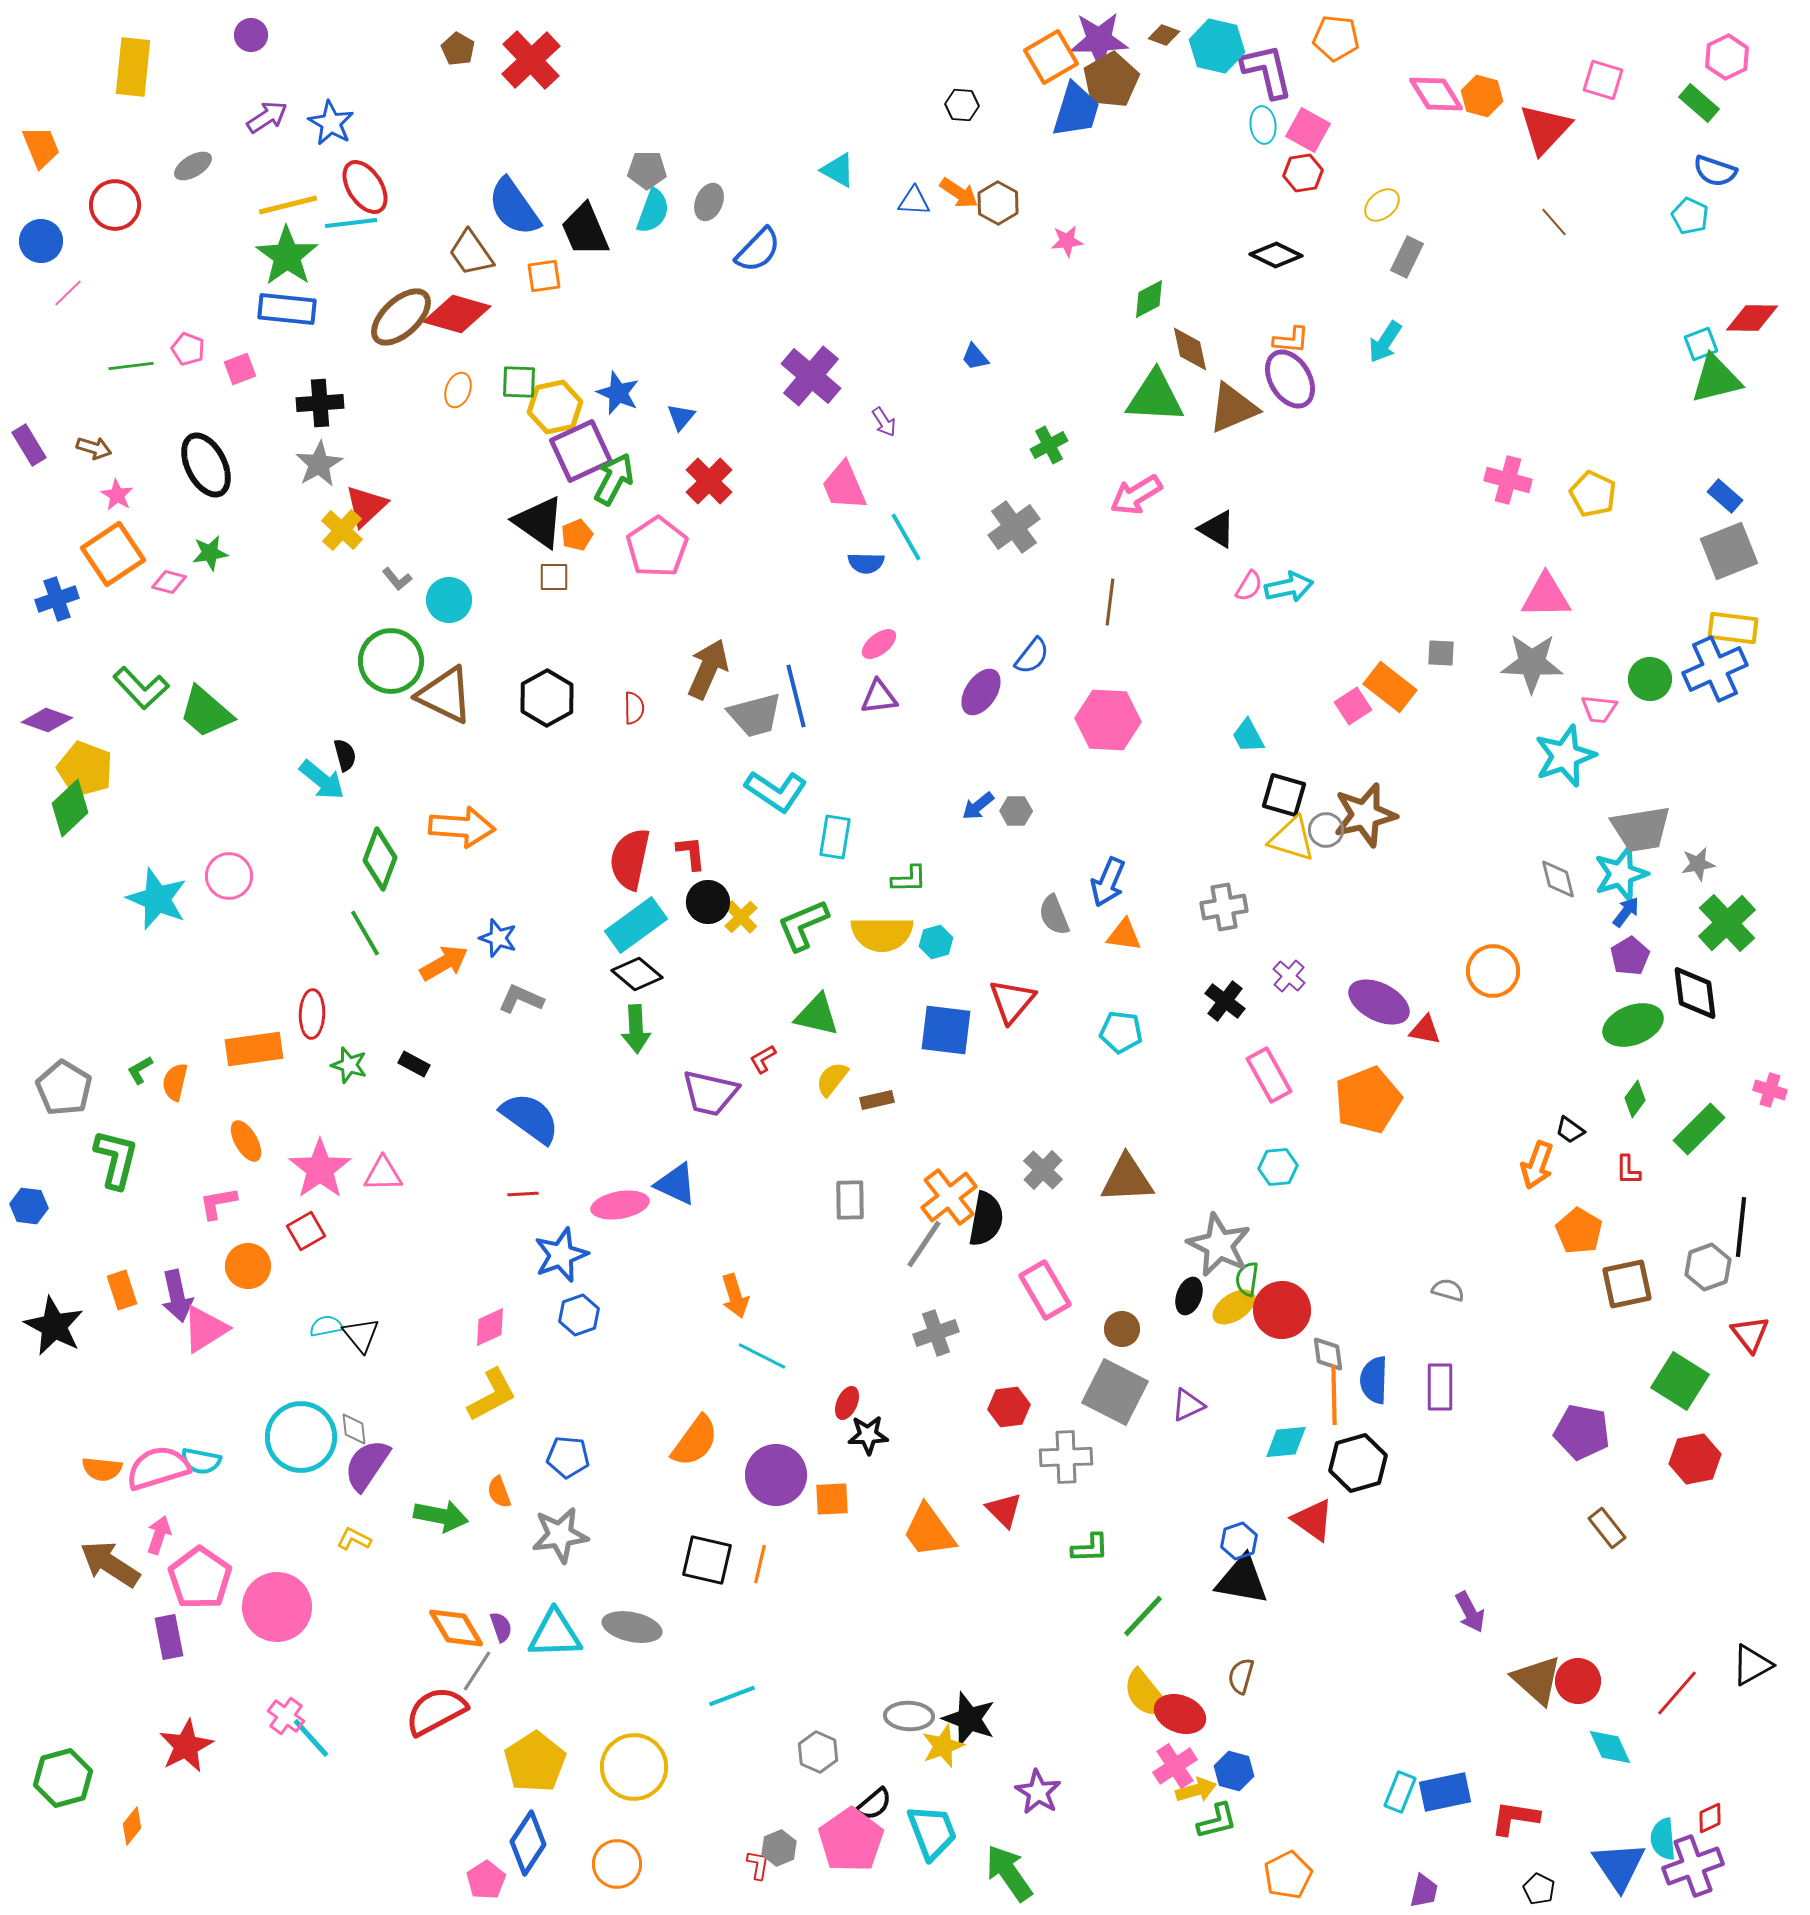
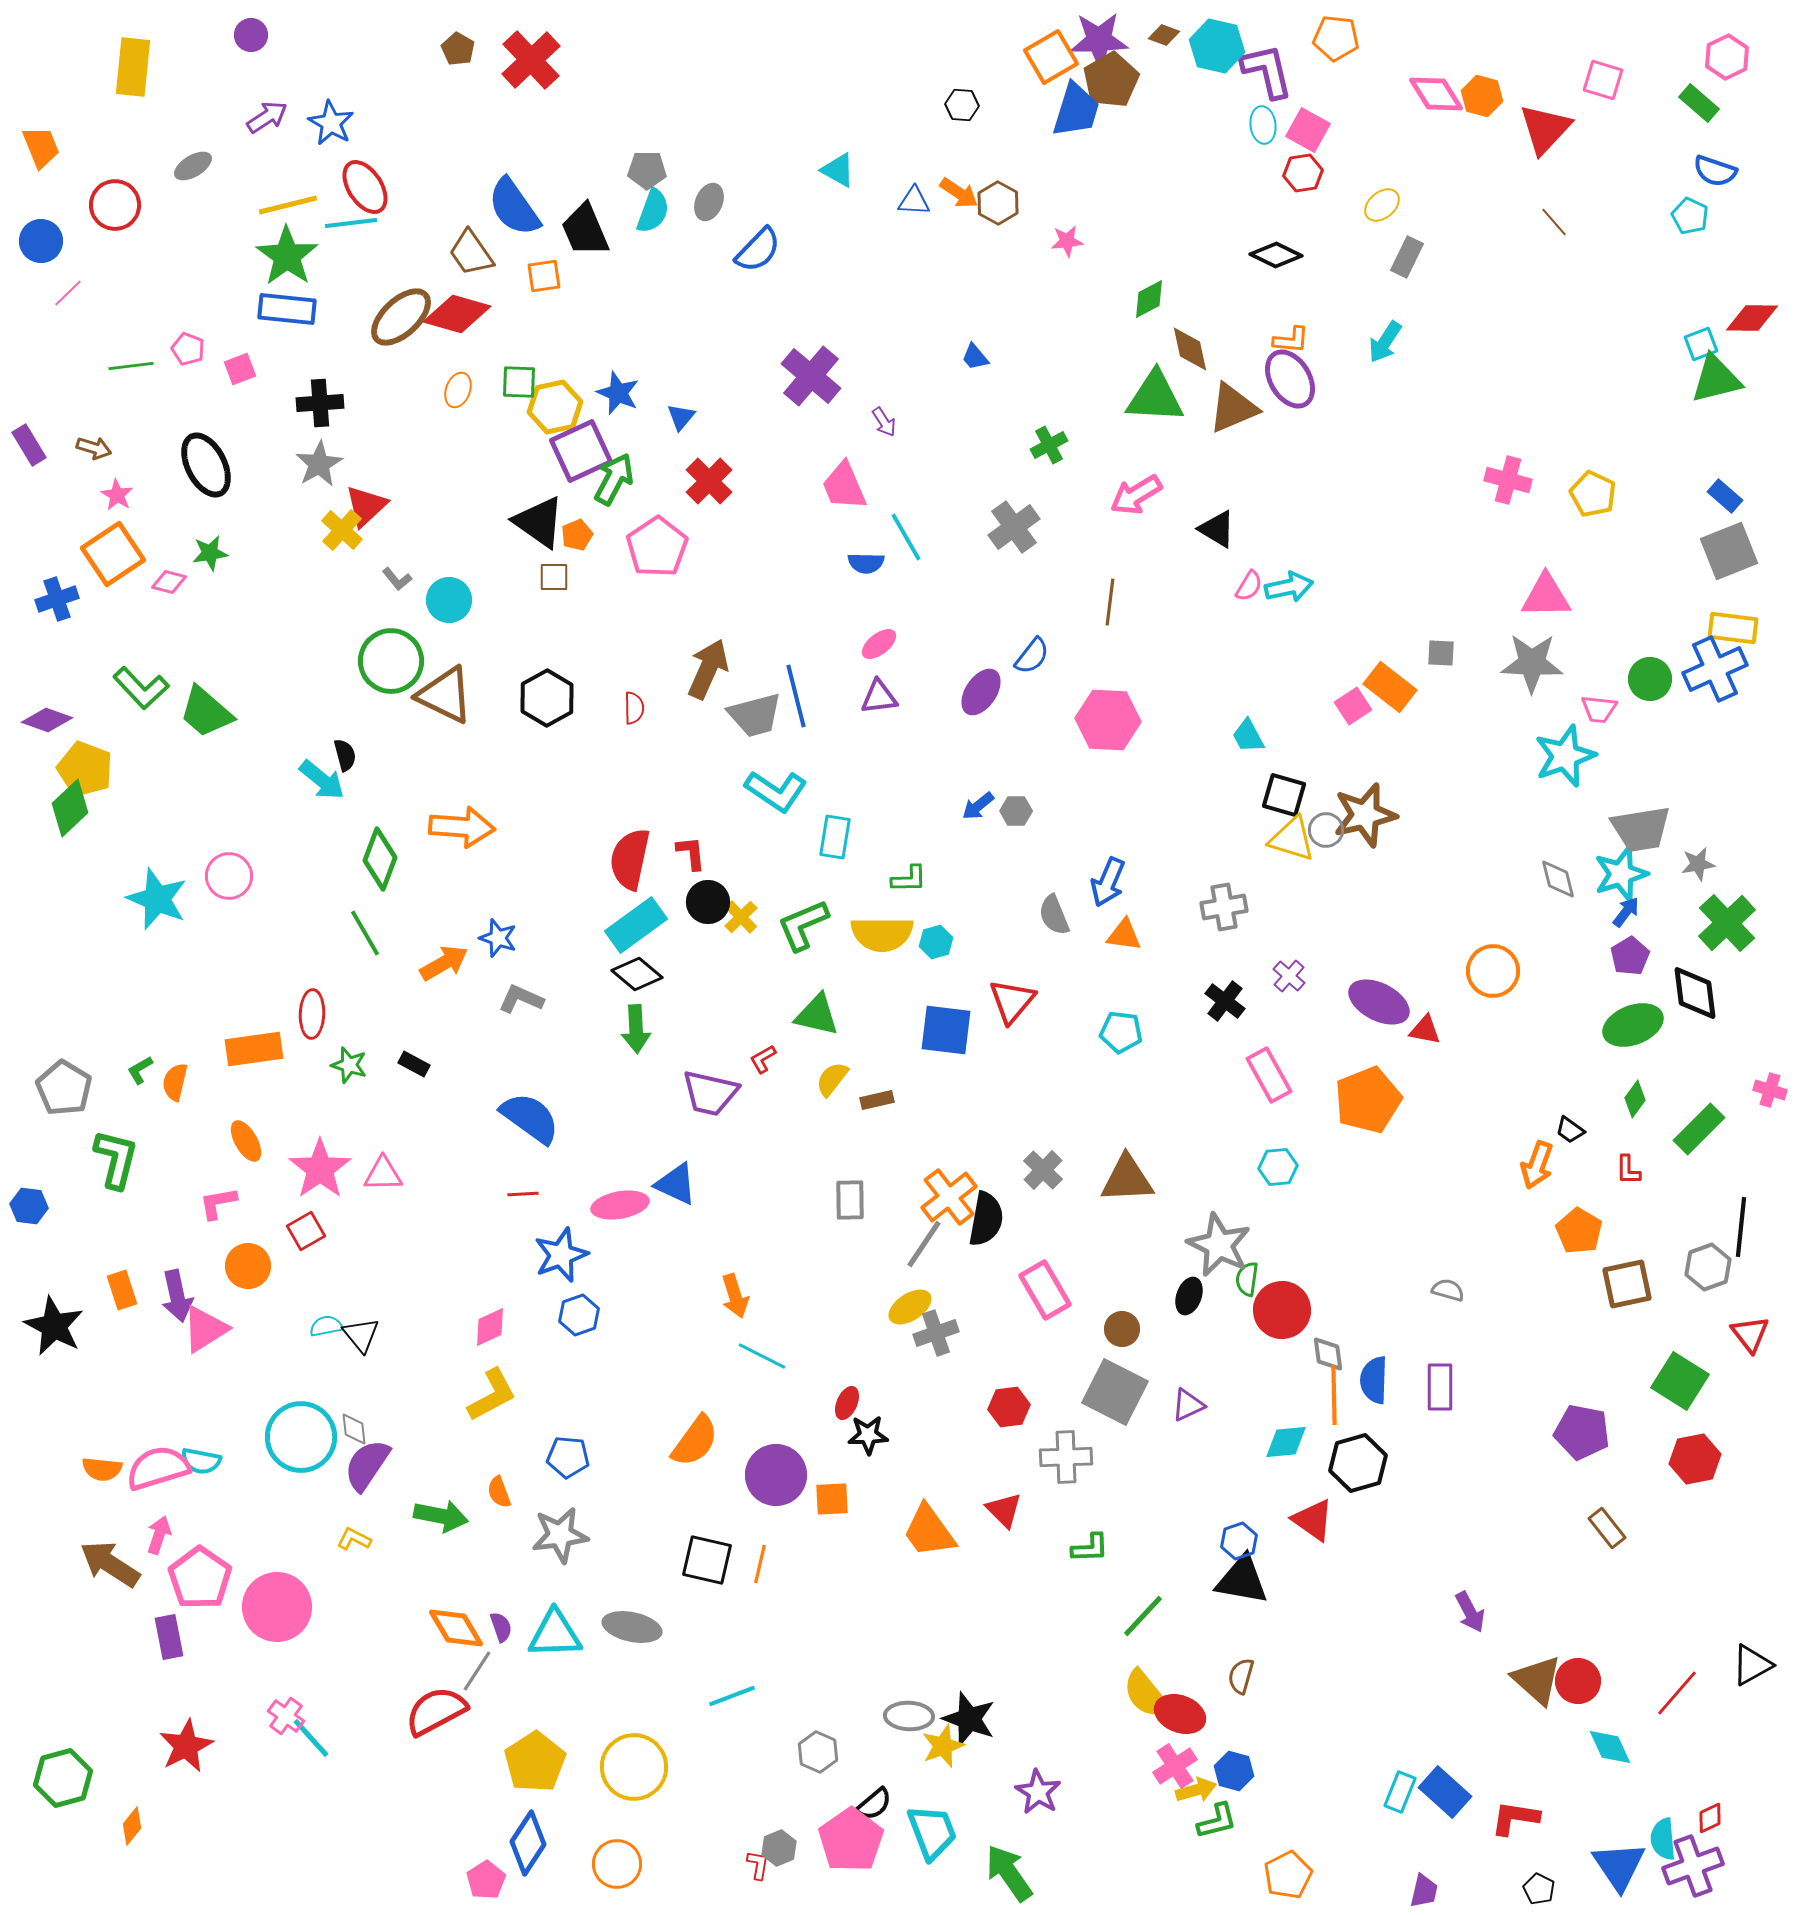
yellow ellipse at (1234, 1307): moved 324 px left
blue rectangle at (1445, 1792): rotated 54 degrees clockwise
